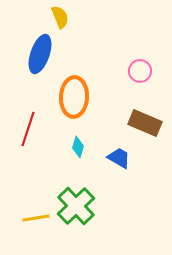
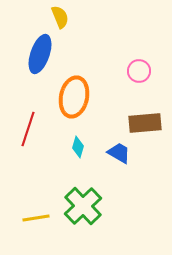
pink circle: moved 1 px left
orange ellipse: rotated 9 degrees clockwise
brown rectangle: rotated 28 degrees counterclockwise
blue trapezoid: moved 5 px up
green cross: moved 7 px right
